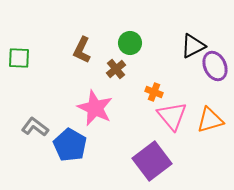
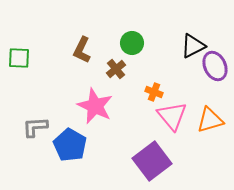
green circle: moved 2 px right
pink star: moved 2 px up
gray L-shape: rotated 40 degrees counterclockwise
